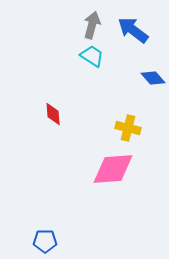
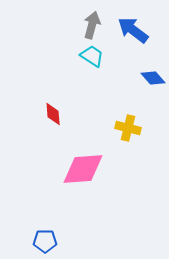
pink diamond: moved 30 px left
